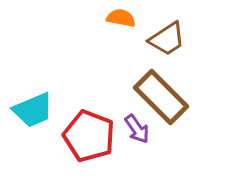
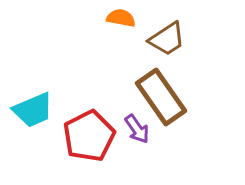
brown rectangle: rotated 10 degrees clockwise
red pentagon: rotated 24 degrees clockwise
